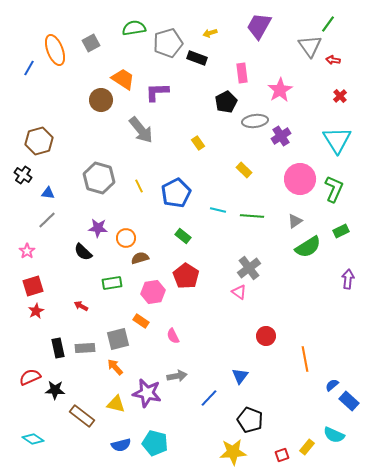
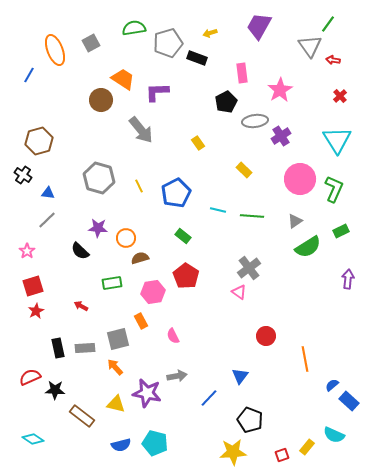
blue line at (29, 68): moved 7 px down
black semicircle at (83, 252): moved 3 px left, 1 px up
orange rectangle at (141, 321): rotated 28 degrees clockwise
